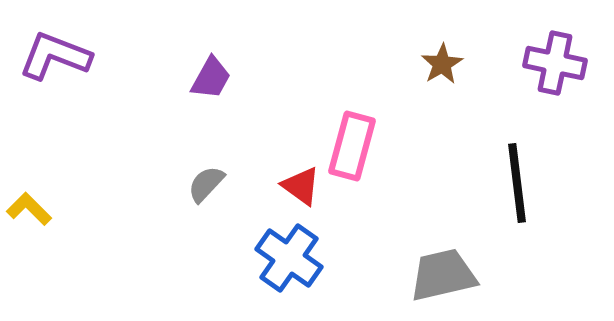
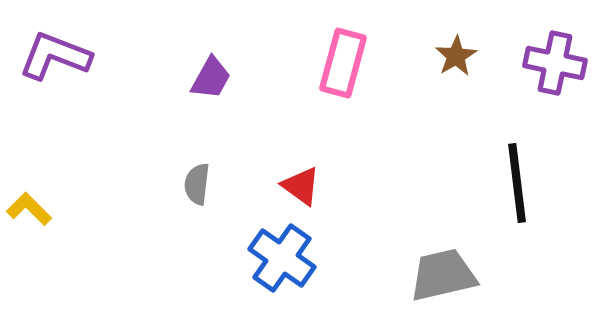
brown star: moved 14 px right, 8 px up
pink rectangle: moved 9 px left, 83 px up
gray semicircle: moved 9 px left; rotated 36 degrees counterclockwise
blue cross: moved 7 px left
